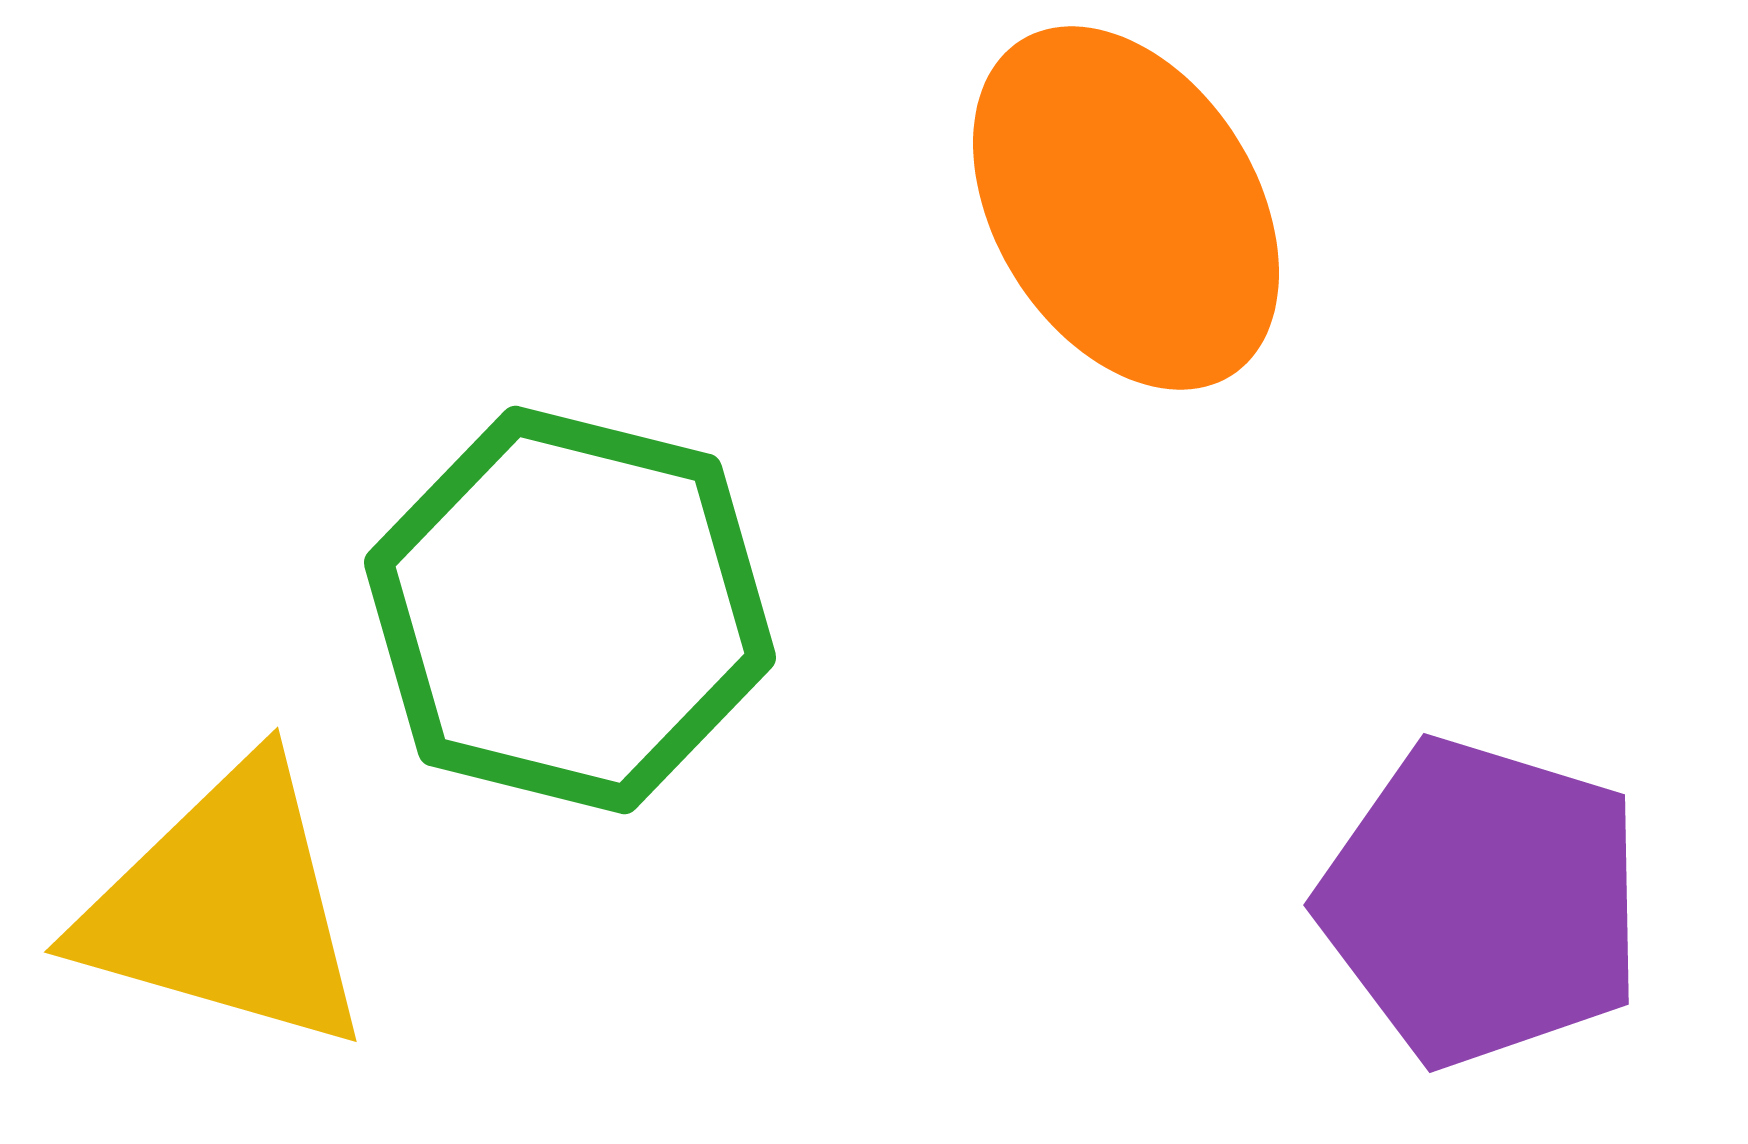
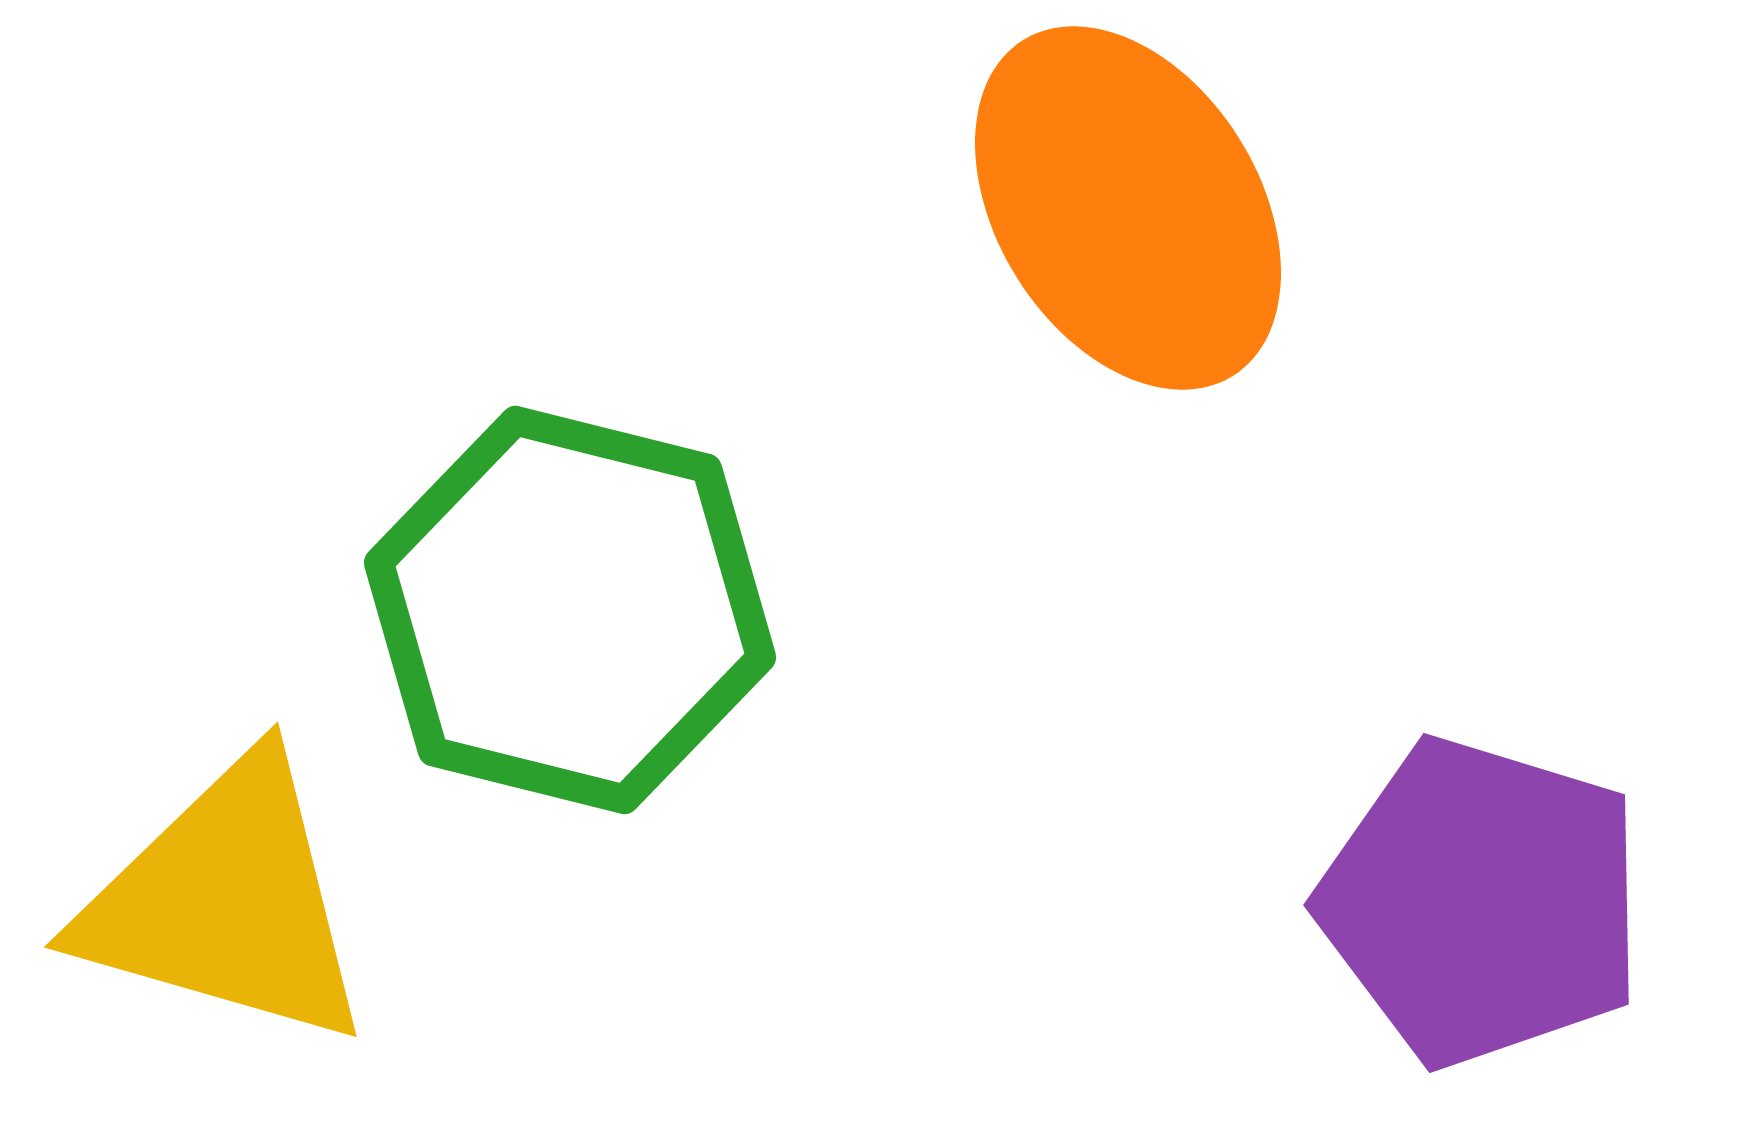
orange ellipse: moved 2 px right
yellow triangle: moved 5 px up
